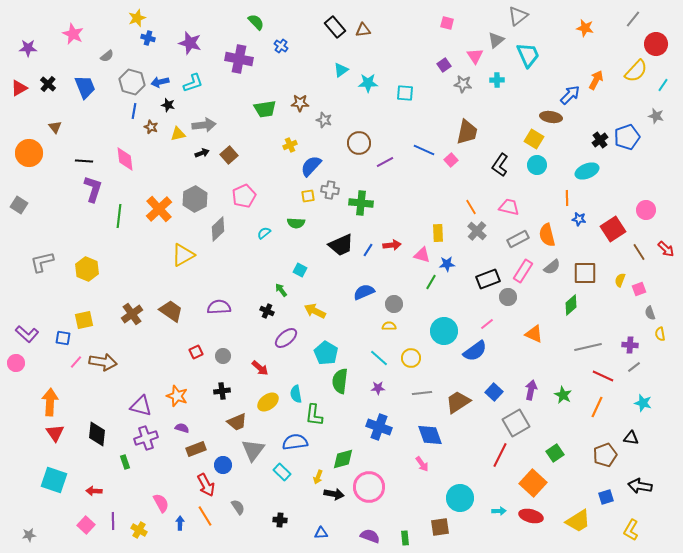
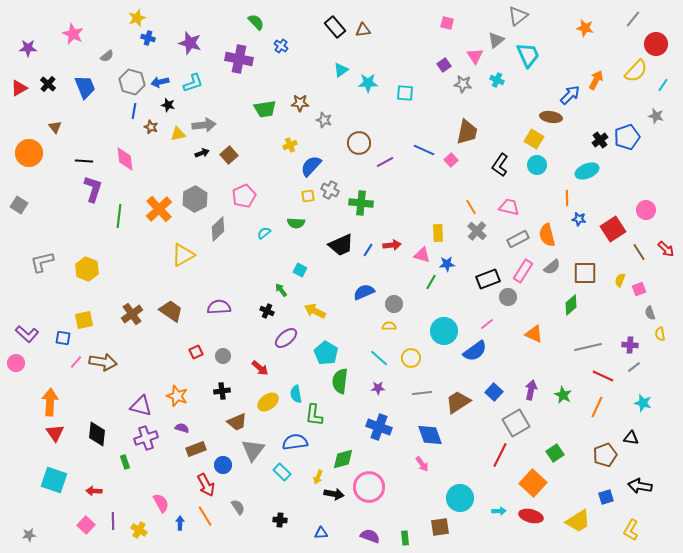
cyan cross at (497, 80): rotated 24 degrees clockwise
gray cross at (330, 190): rotated 18 degrees clockwise
